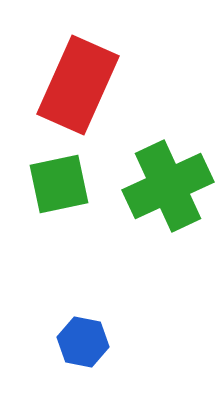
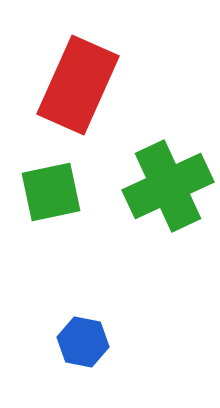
green square: moved 8 px left, 8 px down
